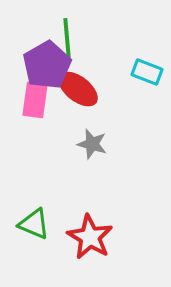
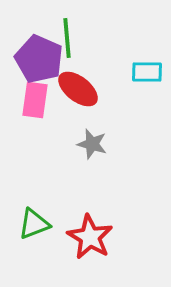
purple pentagon: moved 8 px left, 6 px up; rotated 18 degrees counterclockwise
cyan rectangle: rotated 20 degrees counterclockwise
green triangle: rotated 44 degrees counterclockwise
